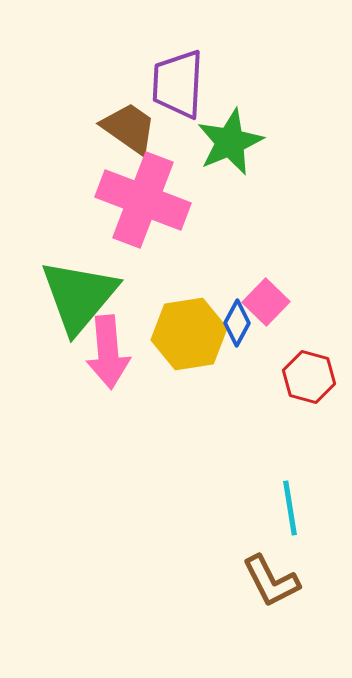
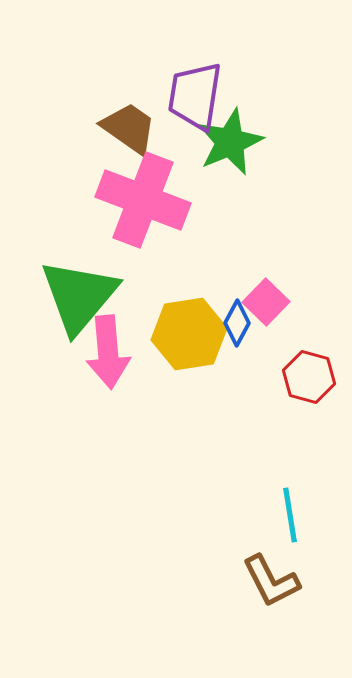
purple trapezoid: moved 17 px right, 12 px down; rotated 6 degrees clockwise
cyan line: moved 7 px down
